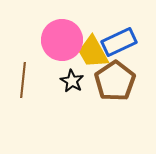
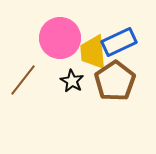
pink circle: moved 2 px left, 2 px up
yellow trapezoid: rotated 24 degrees clockwise
brown line: rotated 32 degrees clockwise
